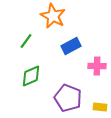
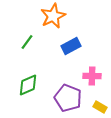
orange star: rotated 20 degrees clockwise
green line: moved 1 px right, 1 px down
pink cross: moved 5 px left, 10 px down
green diamond: moved 3 px left, 9 px down
yellow rectangle: rotated 24 degrees clockwise
